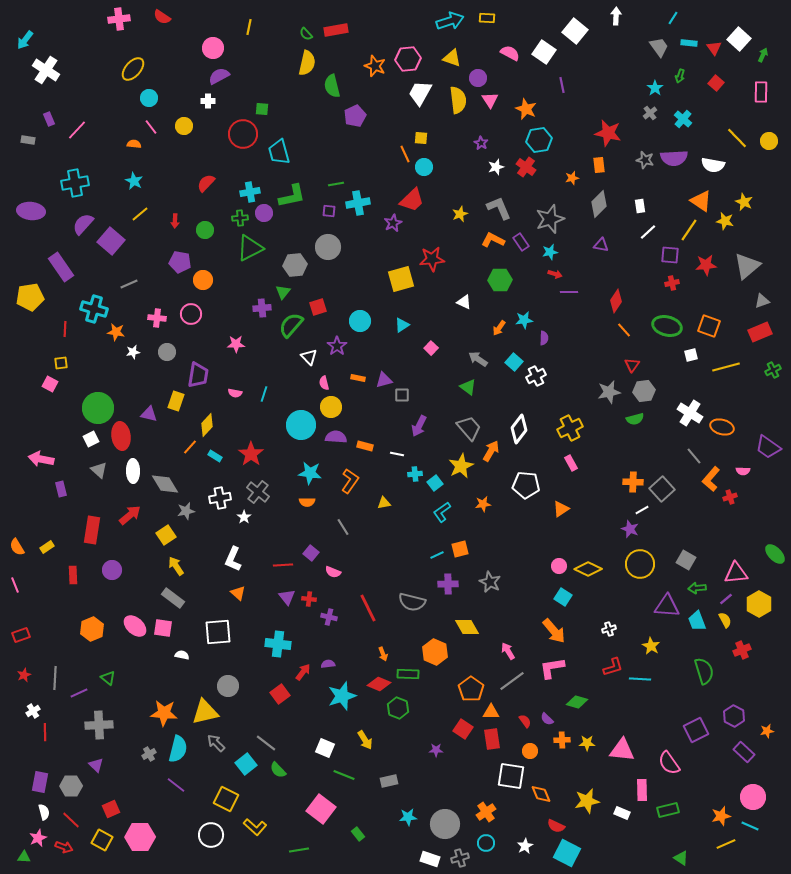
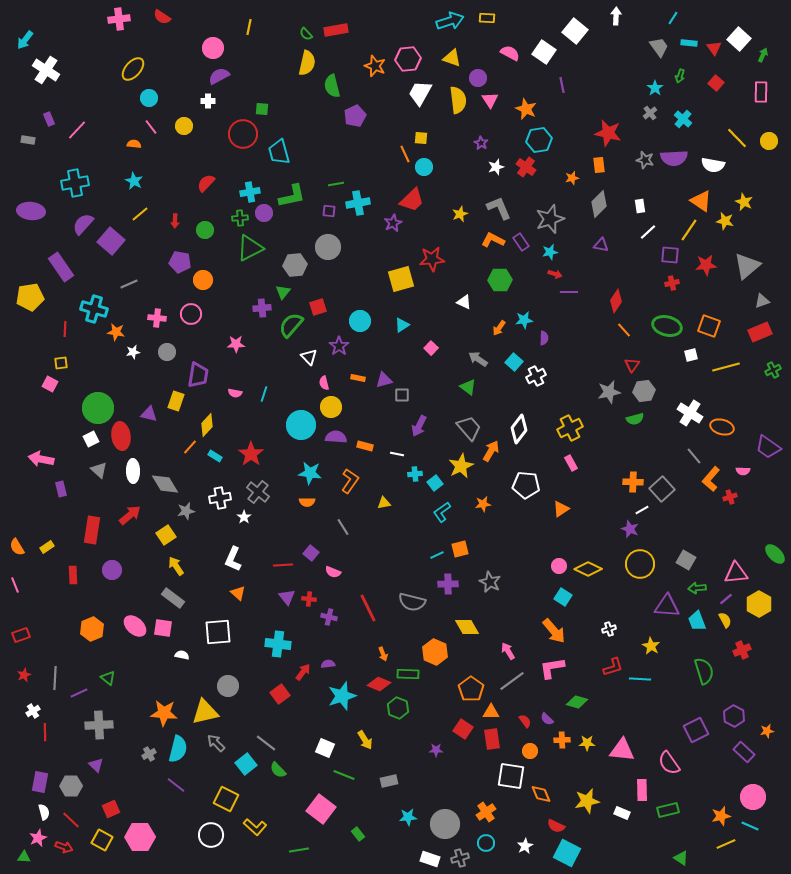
purple star at (337, 346): moved 2 px right
